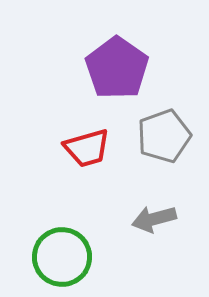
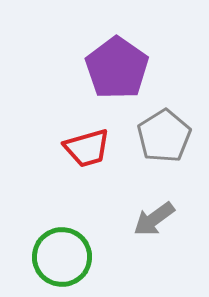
gray pentagon: rotated 12 degrees counterclockwise
gray arrow: rotated 21 degrees counterclockwise
